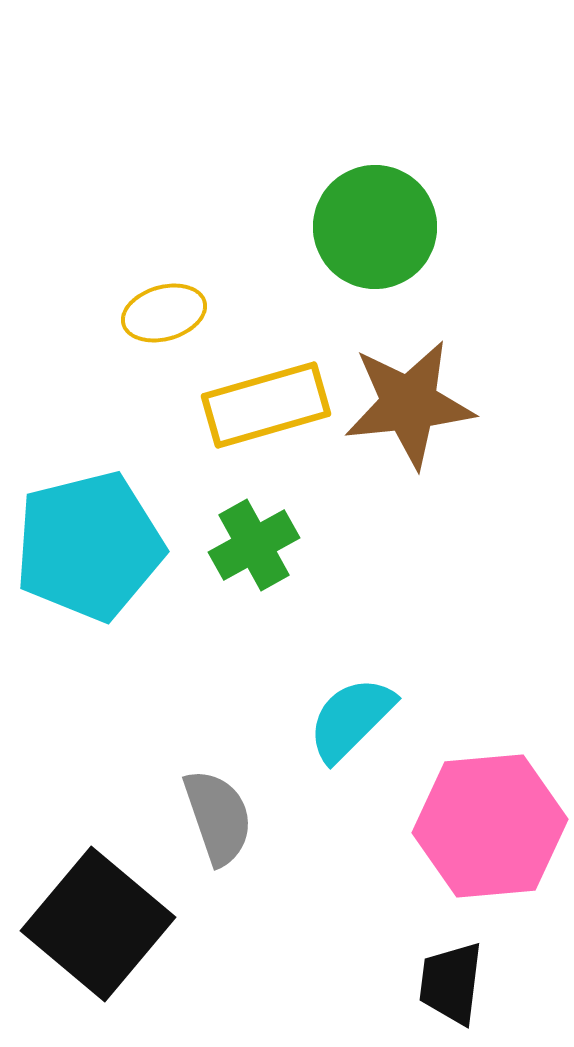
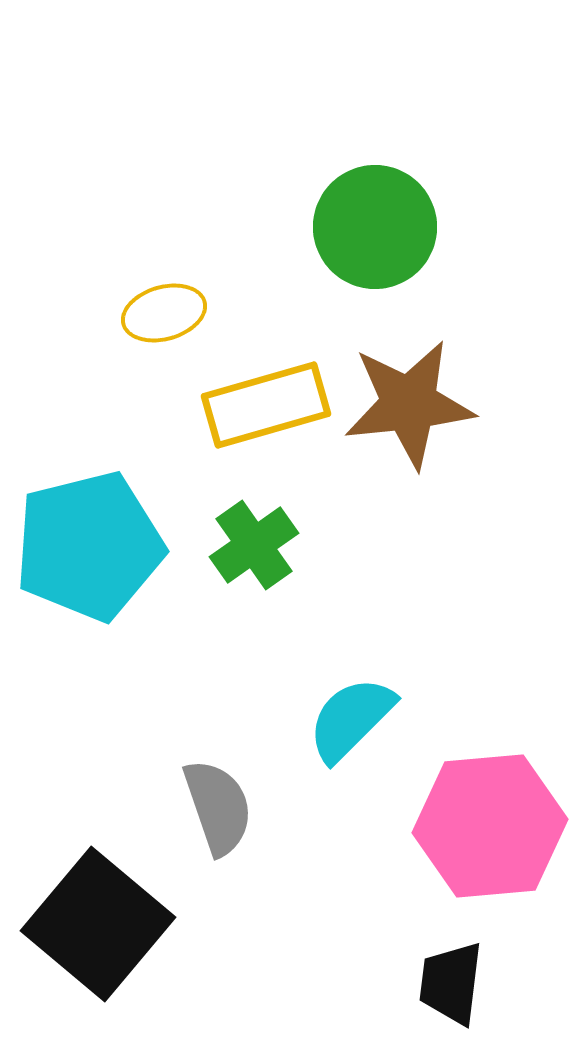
green cross: rotated 6 degrees counterclockwise
gray semicircle: moved 10 px up
